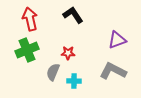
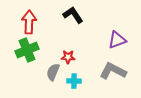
red arrow: moved 1 px left, 3 px down; rotated 15 degrees clockwise
red star: moved 4 px down
